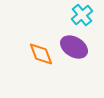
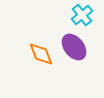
purple ellipse: rotated 20 degrees clockwise
